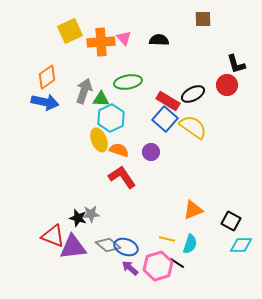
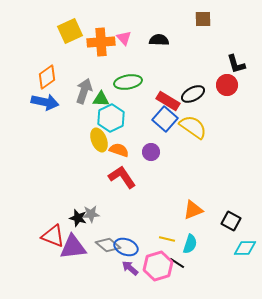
cyan diamond: moved 4 px right, 3 px down
